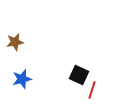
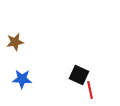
blue star: rotated 18 degrees clockwise
red line: moved 2 px left; rotated 30 degrees counterclockwise
